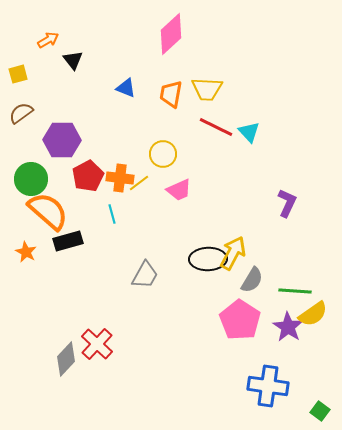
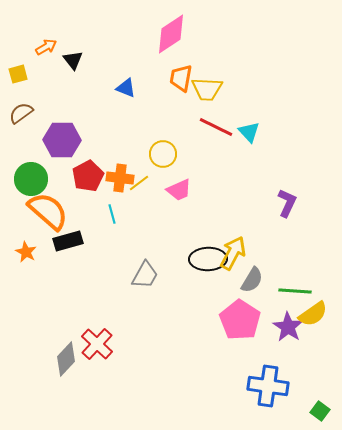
pink diamond: rotated 9 degrees clockwise
orange arrow: moved 2 px left, 7 px down
orange trapezoid: moved 10 px right, 16 px up
